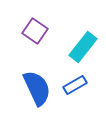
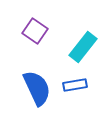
blue rectangle: rotated 20 degrees clockwise
